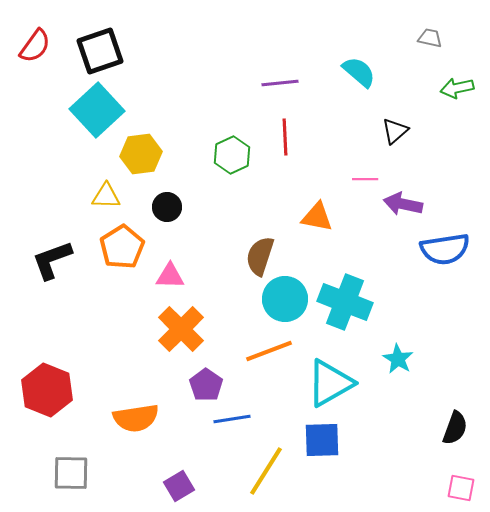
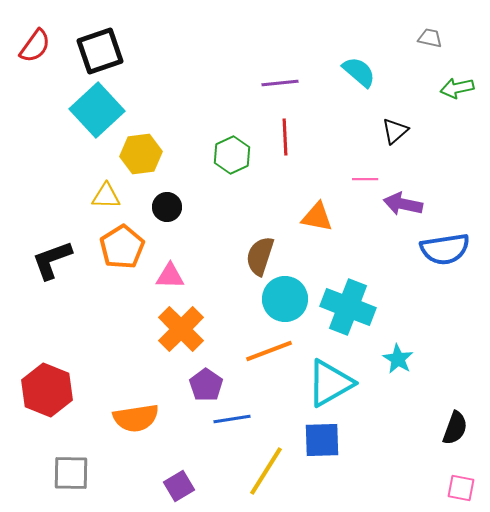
cyan cross: moved 3 px right, 5 px down
